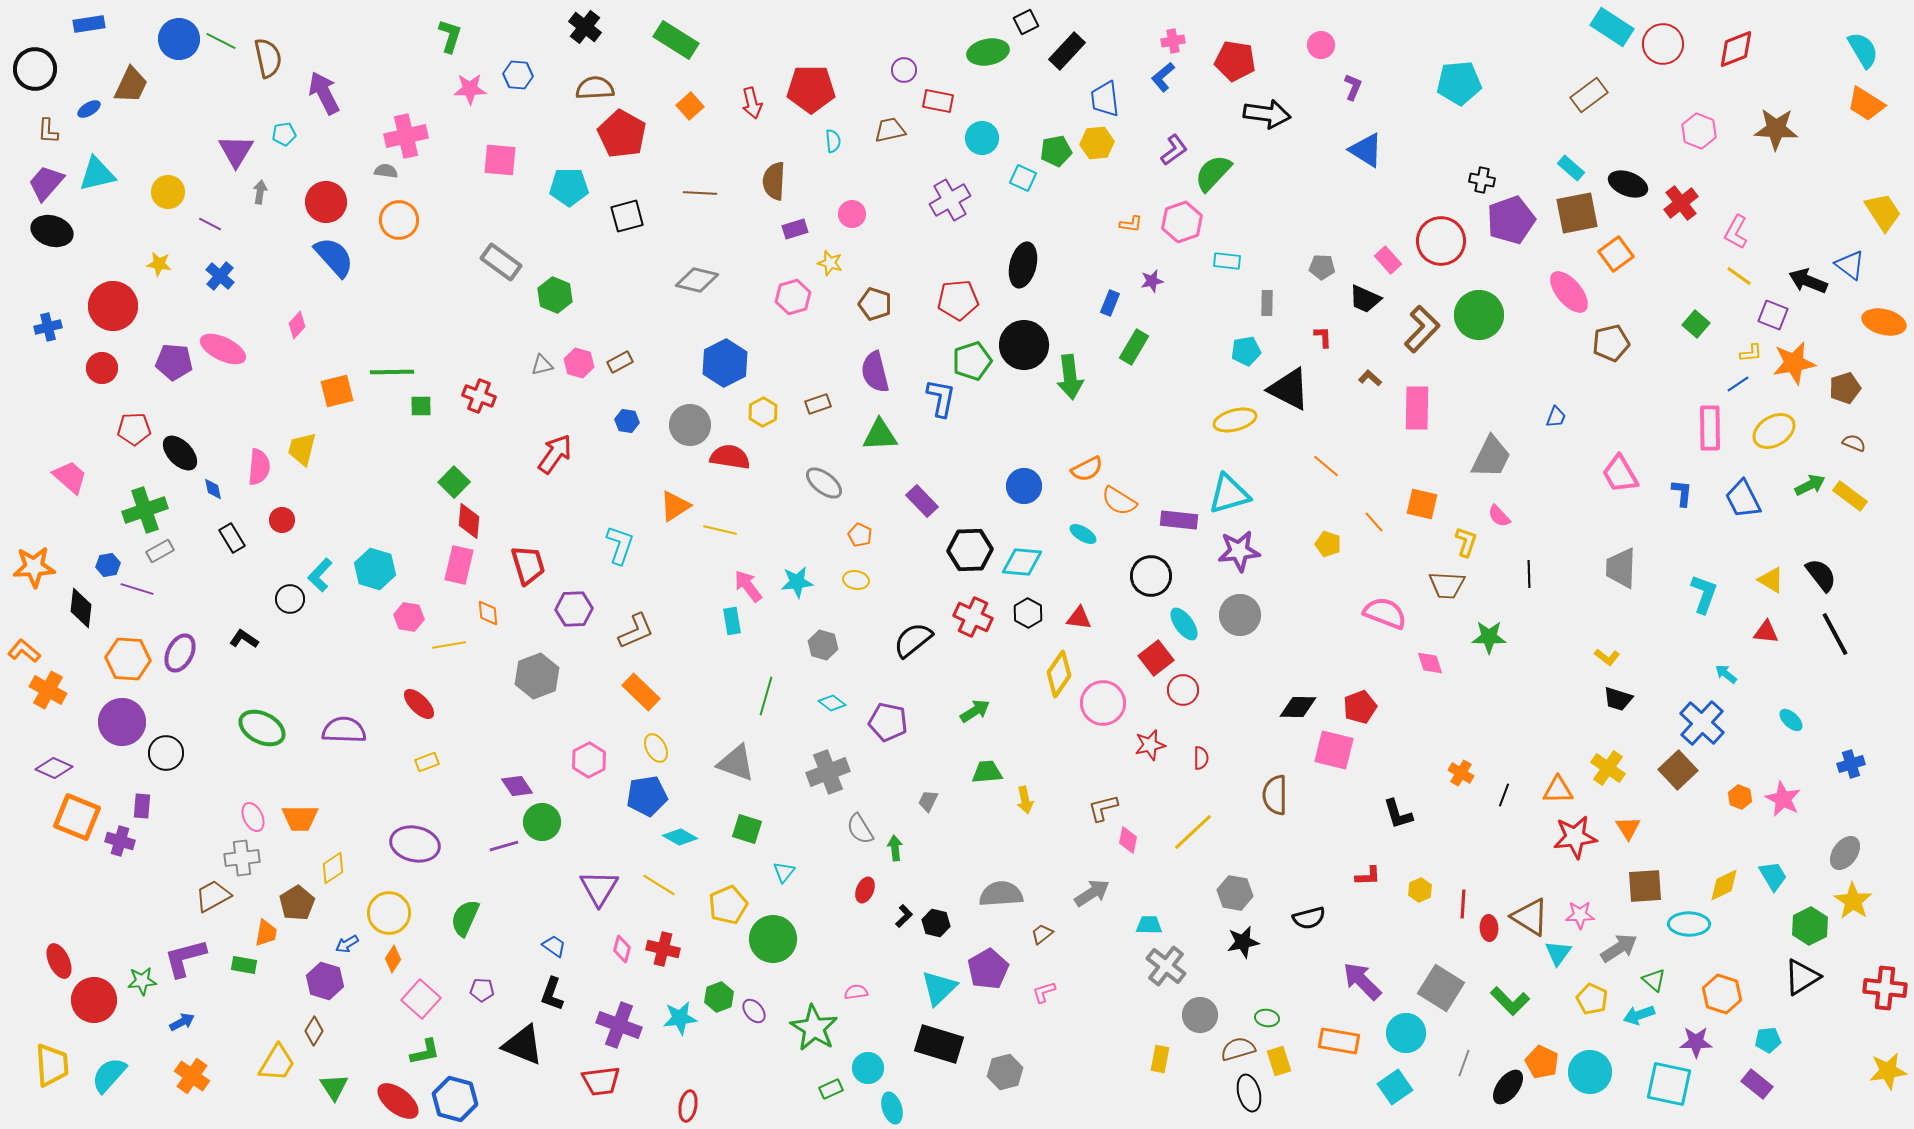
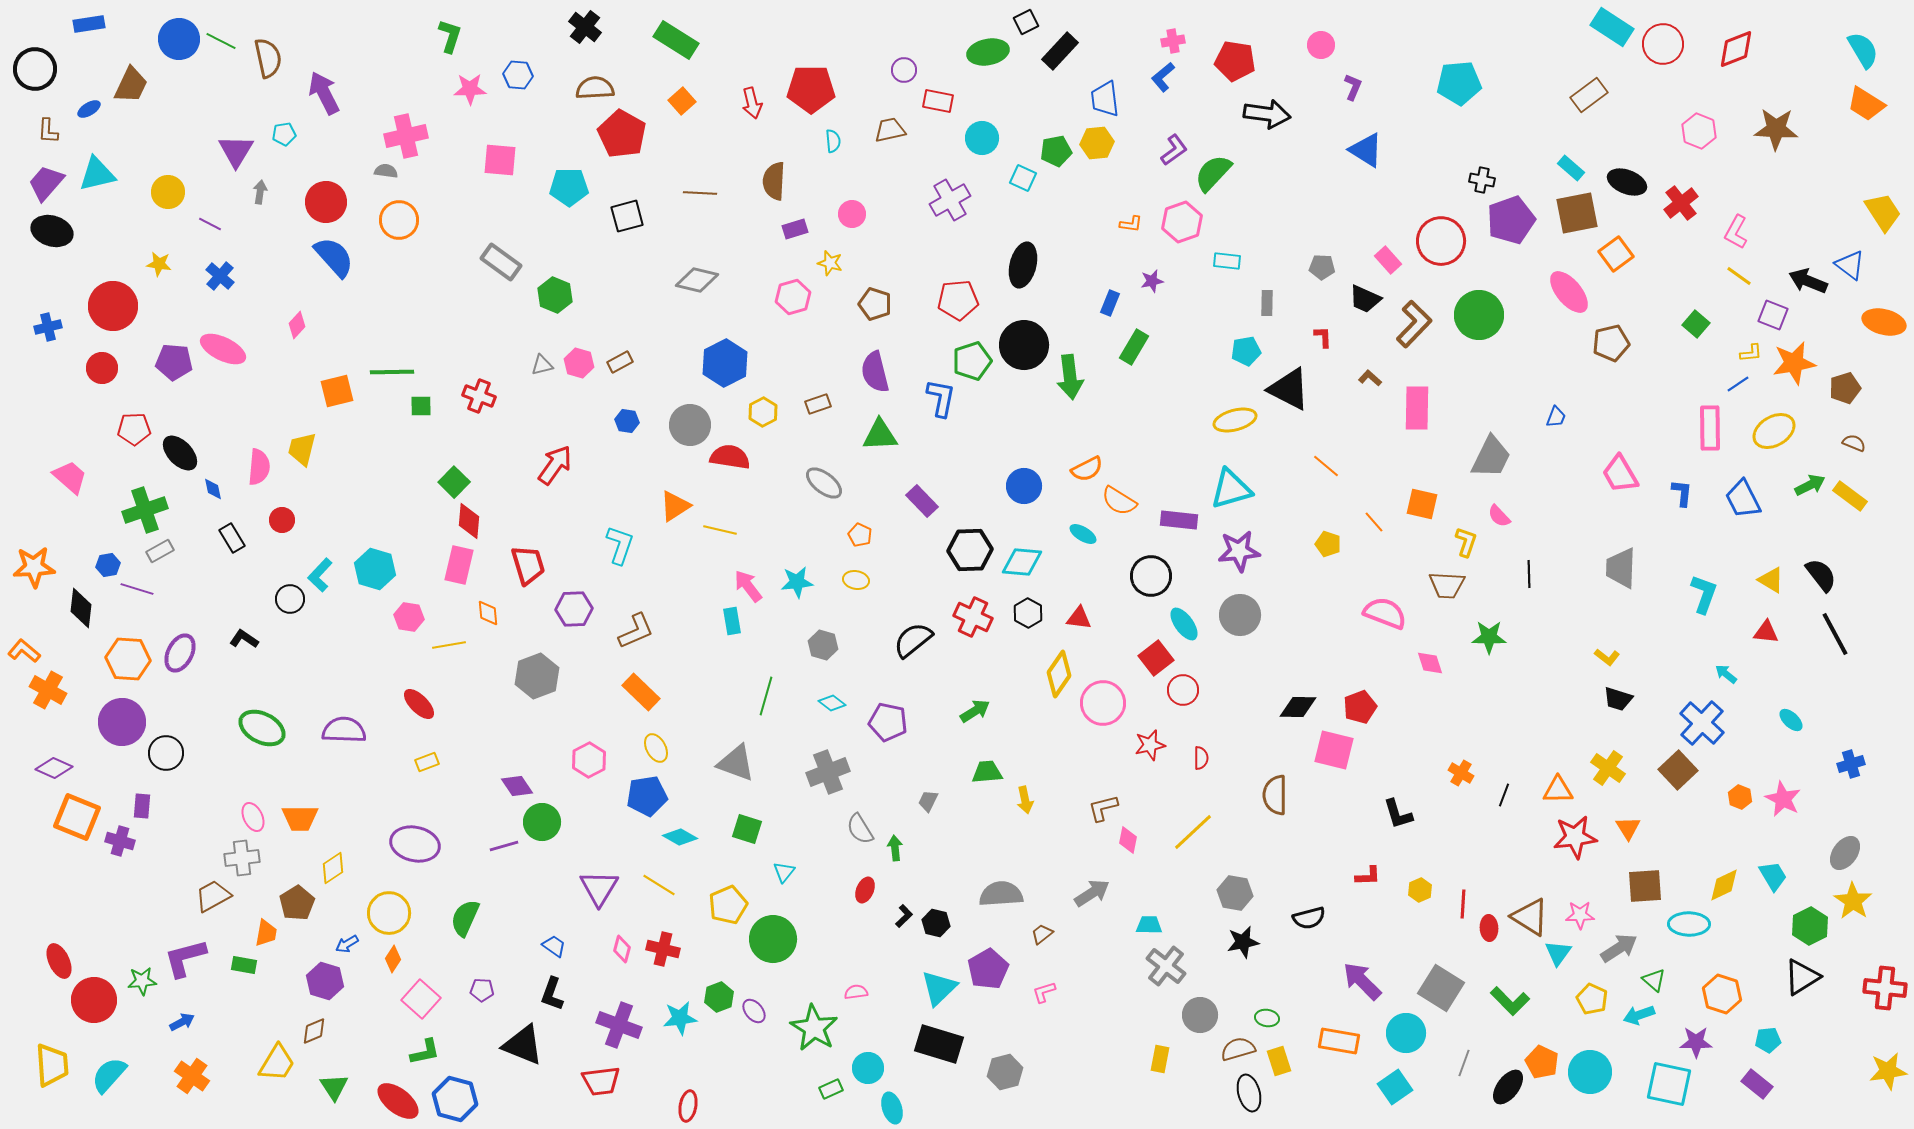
black rectangle at (1067, 51): moved 7 px left
orange square at (690, 106): moved 8 px left, 5 px up
black ellipse at (1628, 184): moved 1 px left, 2 px up
brown L-shape at (1422, 329): moved 8 px left, 5 px up
red arrow at (555, 454): moved 11 px down
cyan triangle at (1229, 494): moved 2 px right, 5 px up
brown diamond at (314, 1031): rotated 36 degrees clockwise
